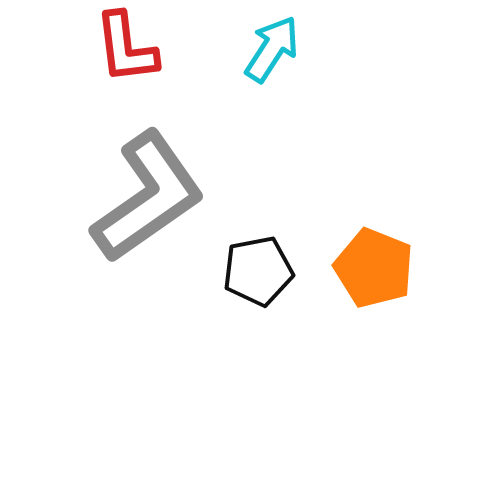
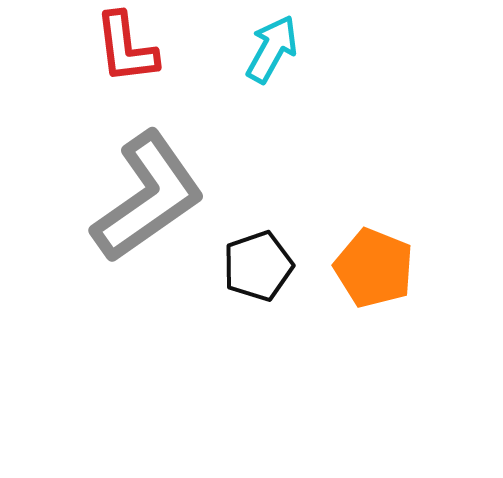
cyan arrow: rotated 4 degrees counterclockwise
black pentagon: moved 5 px up; rotated 8 degrees counterclockwise
